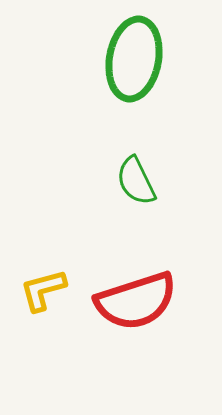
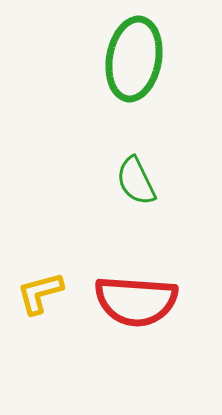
yellow L-shape: moved 3 px left, 3 px down
red semicircle: rotated 22 degrees clockwise
